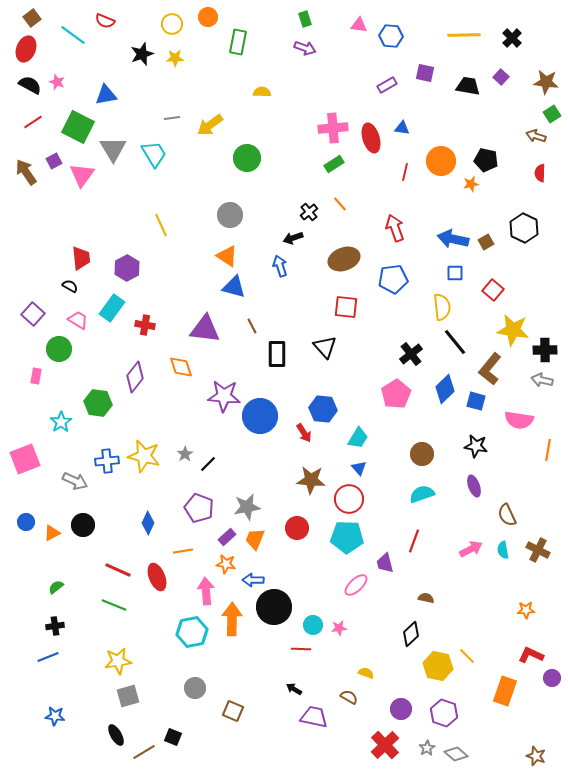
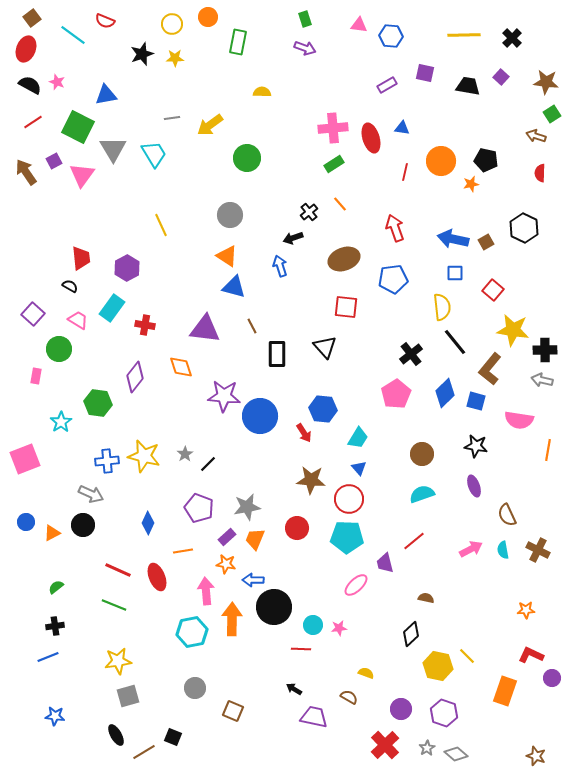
blue diamond at (445, 389): moved 4 px down
gray arrow at (75, 481): moved 16 px right, 13 px down
red line at (414, 541): rotated 30 degrees clockwise
